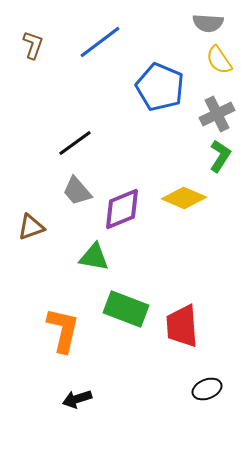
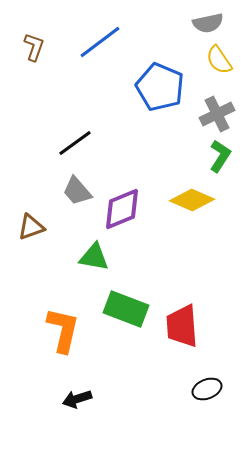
gray semicircle: rotated 16 degrees counterclockwise
brown L-shape: moved 1 px right, 2 px down
yellow diamond: moved 8 px right, 2 px down
